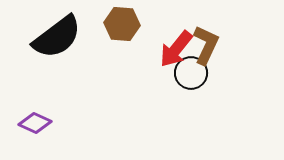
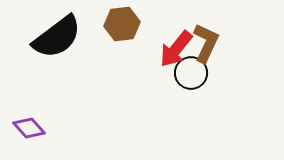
brown hexagon: rotated 12 degrees counterclockwise
brown L-shape: moved 2 px up
purple diamond: moved 6 px left, 5 px down; rotated 24 degrees clockwise
